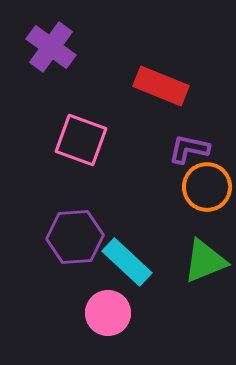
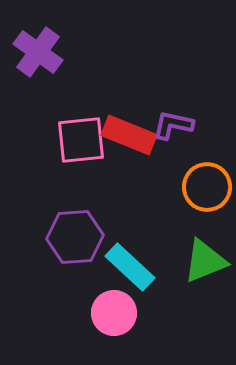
purple cross: moved 13 px left, 5 px down
red rectangle: moved 32 px left, 49 px down
pink square: rotated 26 degrees counterclockwise
purple L-shape: moved 16 px left, 24 px up
cyan rectangle: moved 3 px right, 5 px down
pink circle: moved 6 px right
